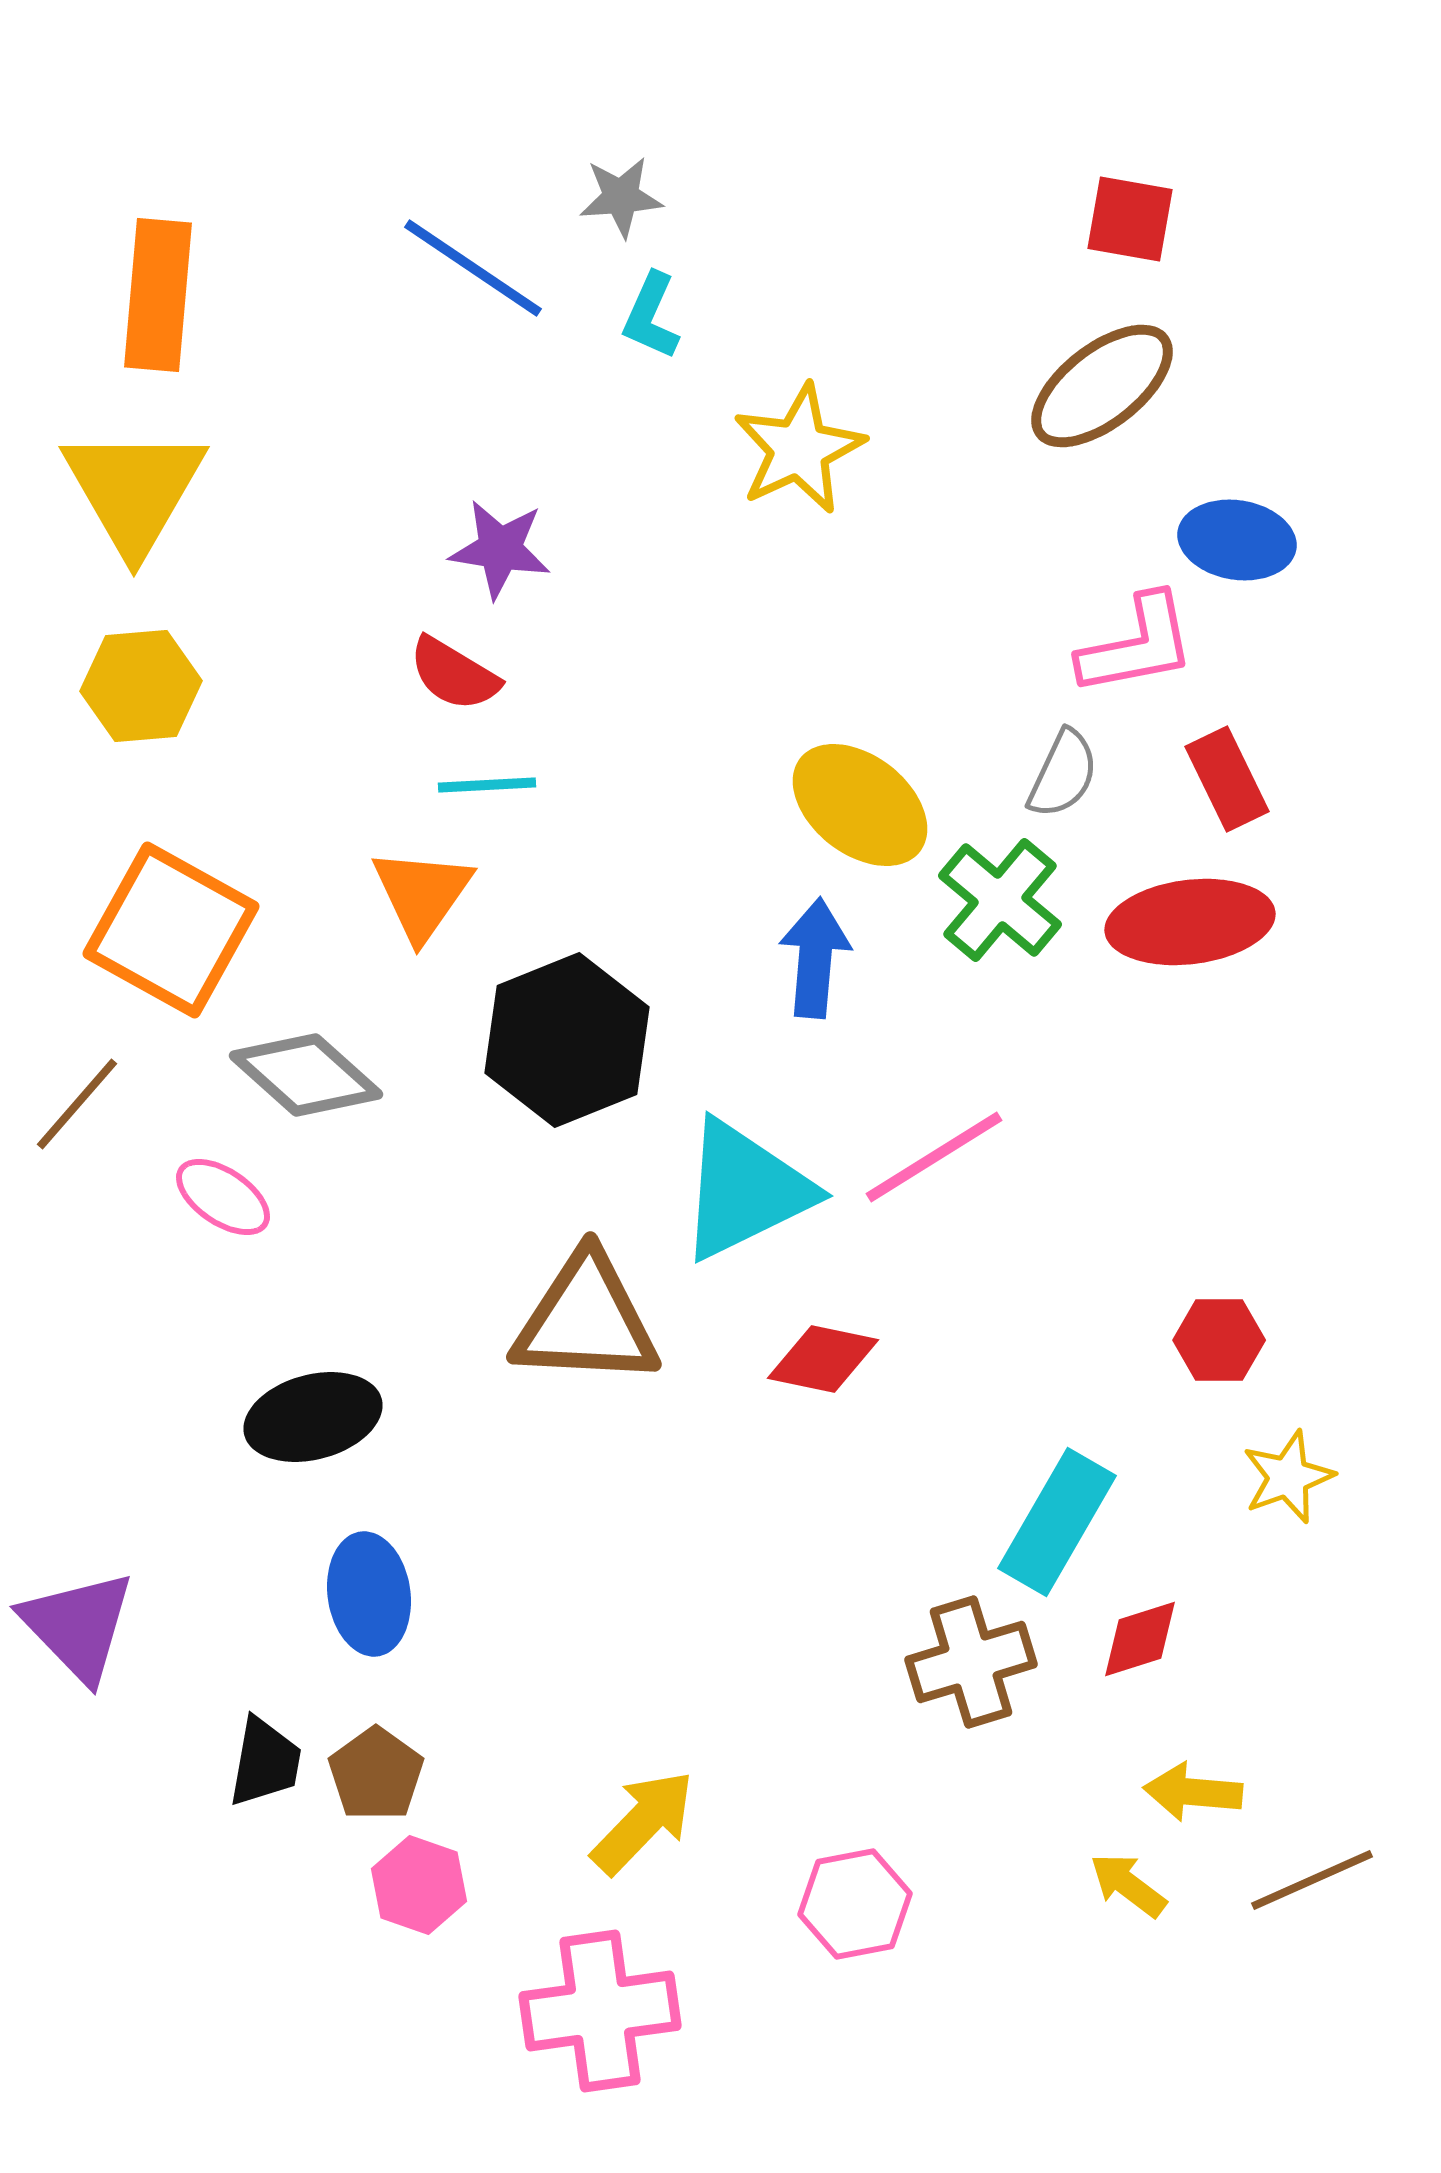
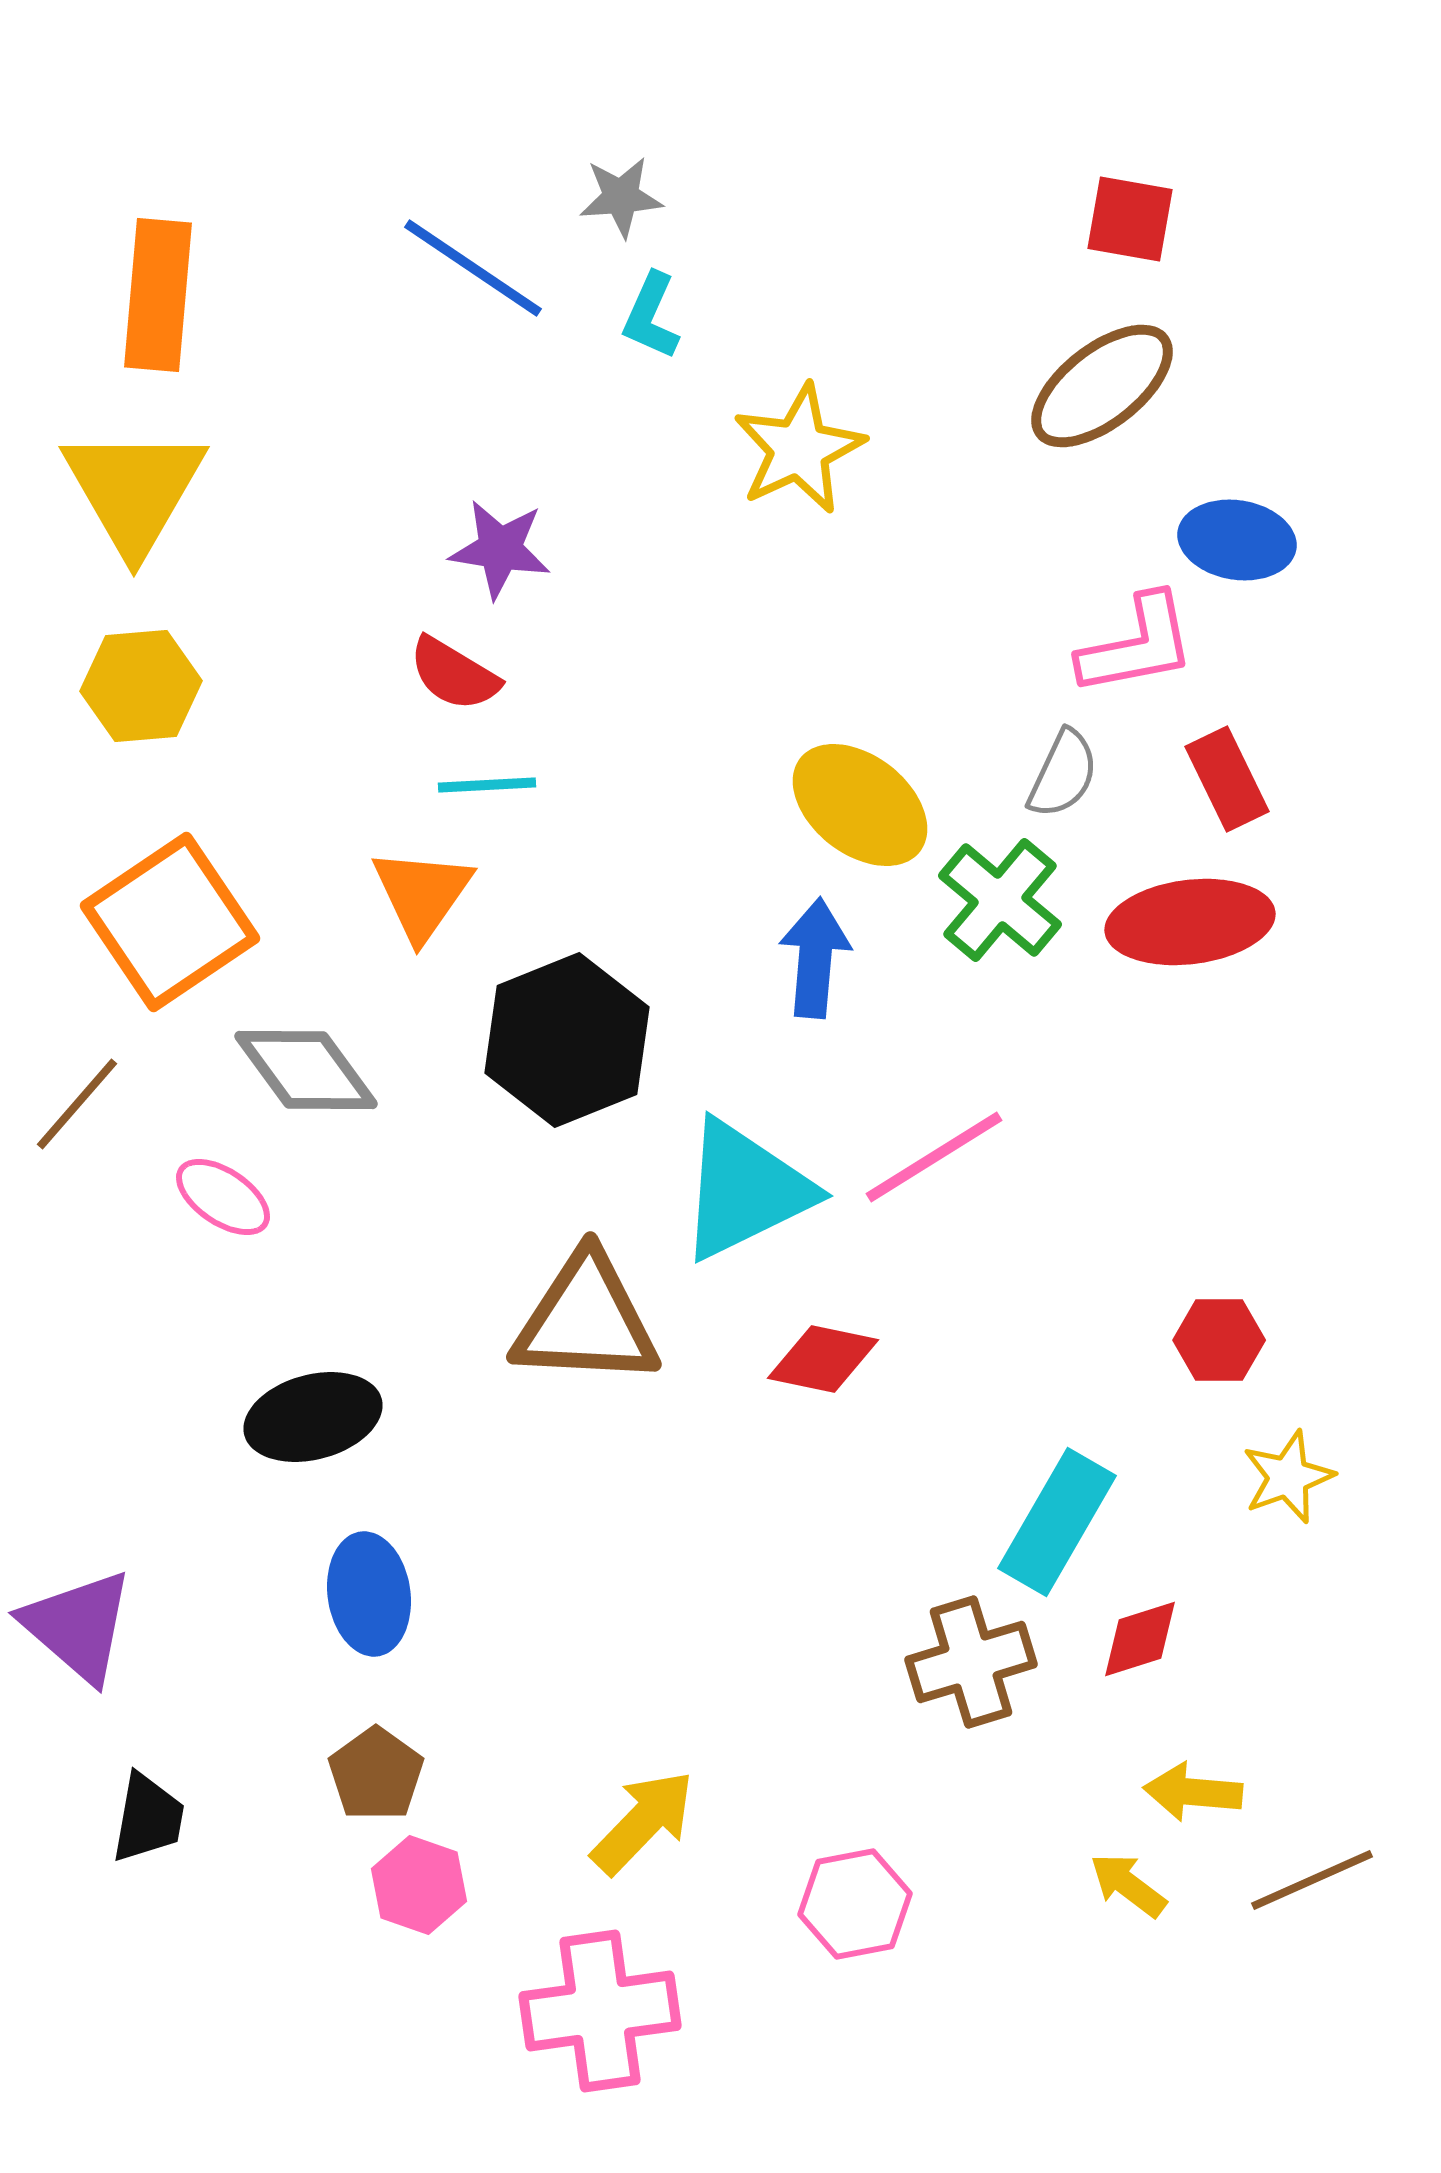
orange square at (171, 930): moved 1 px left, 8 px up; rotated 27 degrees clockwise
gray diamond at (306, 1075): moved 5 px up; rotated 12 degrees clockwise
purple triangle at (78, 1626): rotated 5 degrees counterclockwise
black trapezoid at (265, 1762): moved 117 px left, 56 px down
